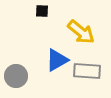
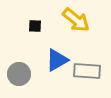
black square: moved 7 px left, 15 px down
yellow arrow: moved 5 px left, 12 px up
gray circle: moved 3 px right, 2 px up
